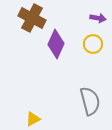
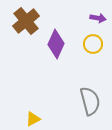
brown cross: moved 6 px left, 3 px down; rotated 24 degrees clockwise
